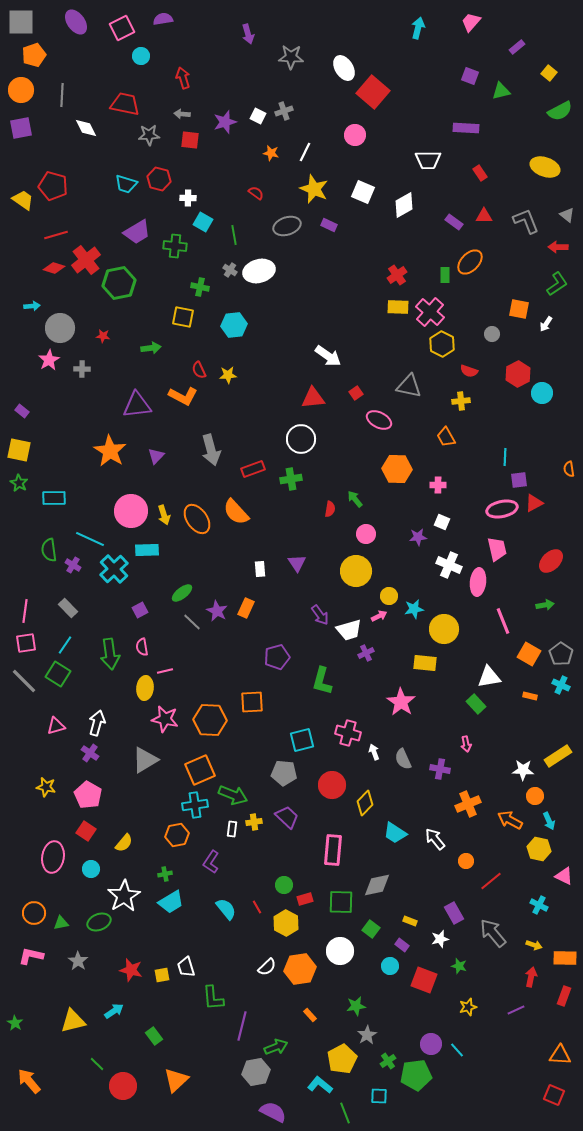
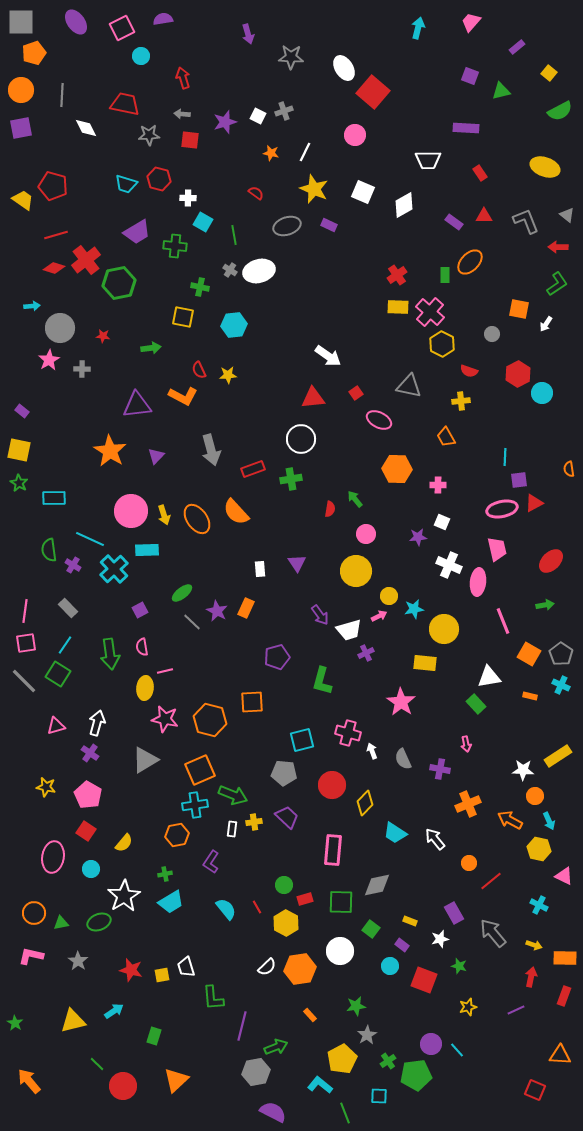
orange pentagon at (34, 55): moved 2 px up
orange hexagon at (210, 720): rotated 12 degrees clockwise
white arrow at (374, 752): moved 2 px left, 1 px up
orange circle at (466, 861): moved 3 px right, 2 px down
green rectangle at (154, 1036): rotated 54 degrees clockwise
red square at (554, 1095): moved 19 px left, 5 px up
